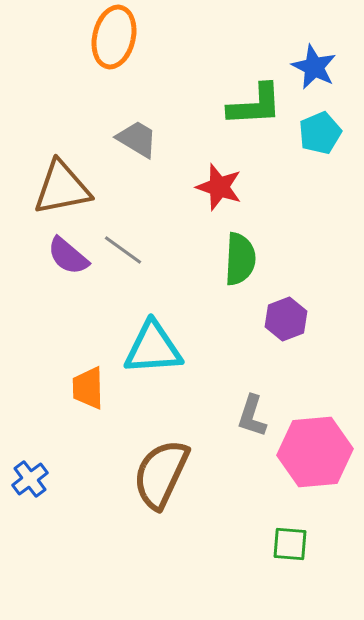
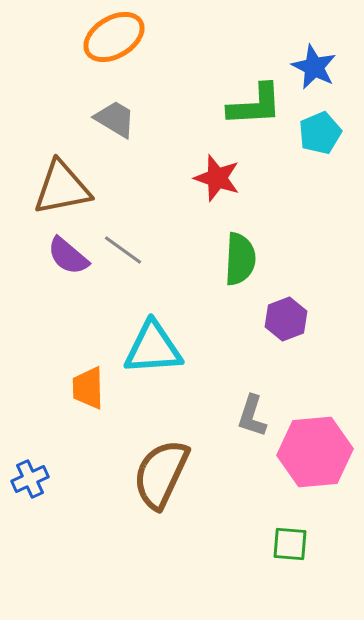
orange ellipse: rotated 46 degrees clockwise
gray trapezoid: moved 22 px left, 20 px up
red star: moved 2 px left, 9 px up
blue cross: rotated 12 degrees clockwise
